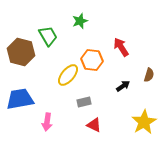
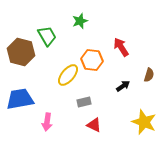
green trapezoid: moved 1 px left
yellow star: rotated 20 degrees counterclockwise
